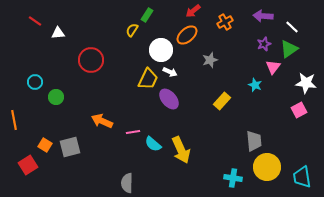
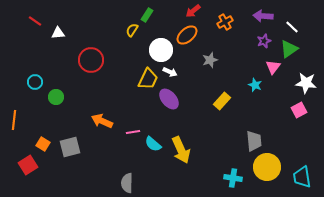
purple star: moved 3 px up
orange line: rotated 18 degrees clockwise
orange square: moved 2 px left, 1 px up
